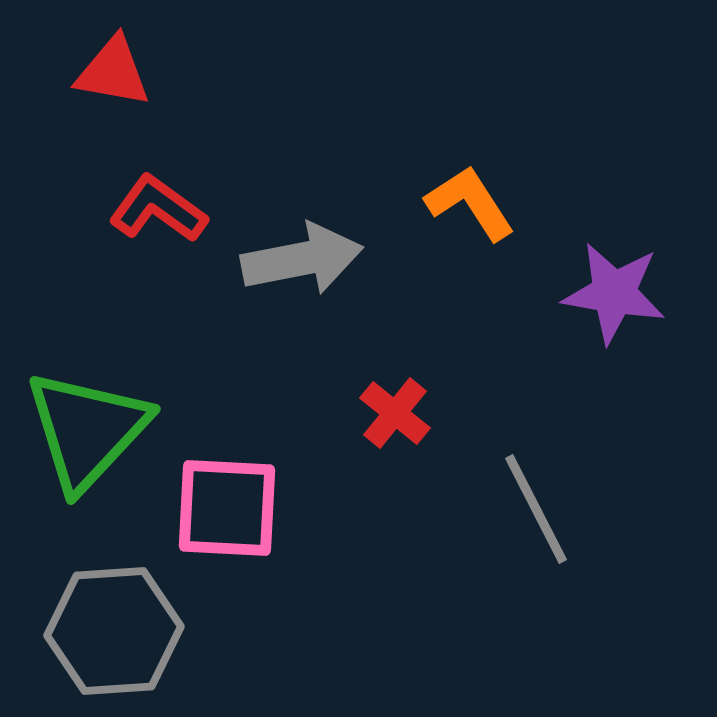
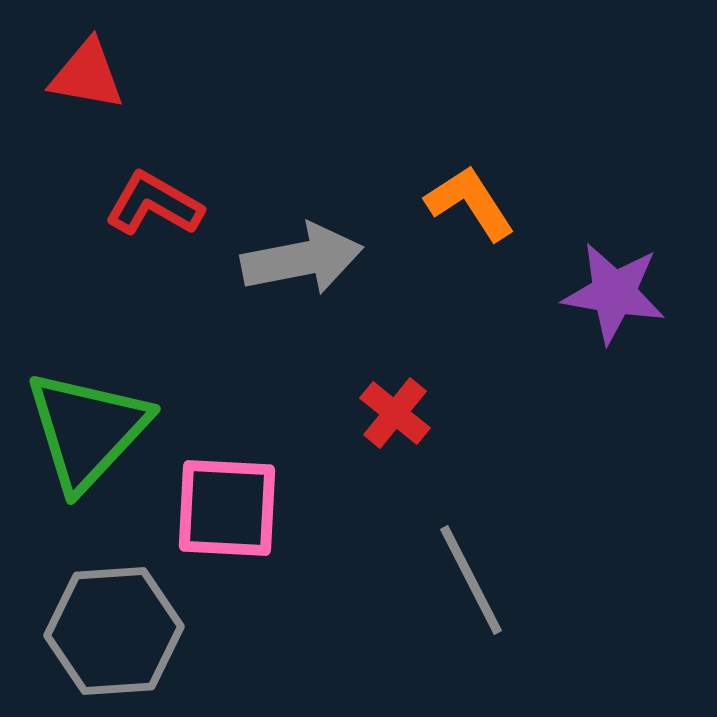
red triangle: moved 26 px left, 3 px down
red L-shape: moved 4 px left, 5 px up; rotated 6 degrees counterclockwise
gray line: moved 65 px left, 71 px down
